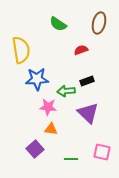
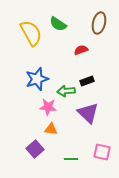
yellow semicircle: moved 10 px right, 17 px up; rotated 20 degrees counterclockwise
blue star: rotated 15 degrees counterclockwise
